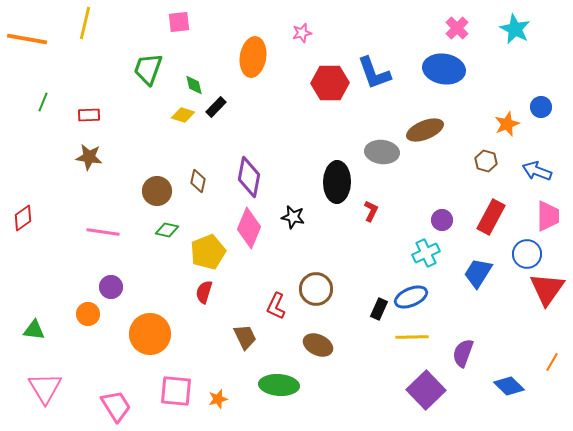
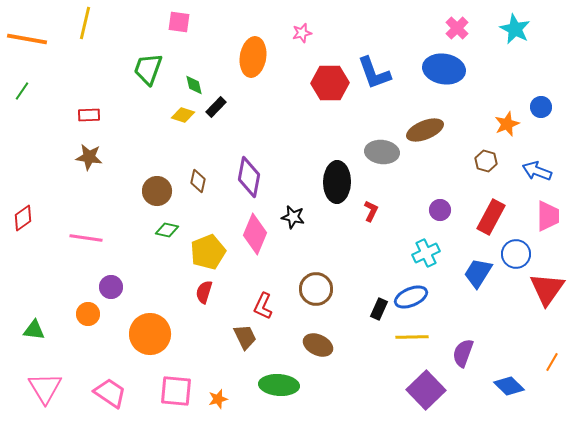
pink square at (179, 22): rotated 15 degrees clockwise
green line at (43, 102): moved 21 px left, 11 px up; rotated 12 degrees clockwise
purple circle at (442, 220): moved 2 px left, 10 px up
pink diamond at (249, 228): moved 6 px right, 6 px down
pink line at (103, 232): moved 17 px left, 6 px down
blue circle at (527, 254): moved 11 px left
red L-shape at (276, 306): moved 13 px left
pink trapezoid at (116, 406): moved 6 px left, 13 px up; rotated 24 degrees counterclockwise
